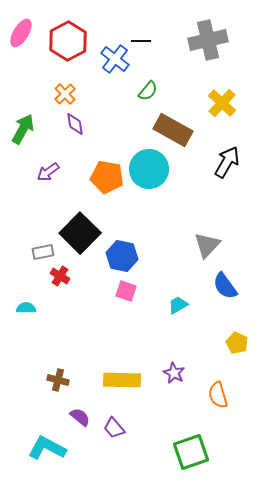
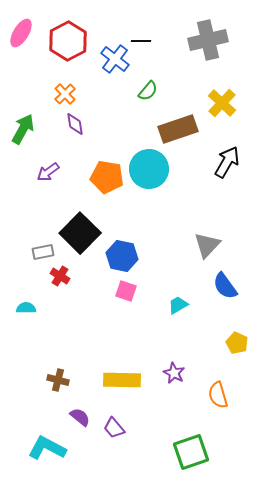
brown rectangle: moved 5 px right, 1 px up; rotated 48 degrees counterclockwise
